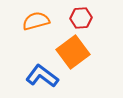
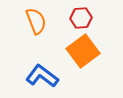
orange semicircle: rotated 84 degrees clockwise
orange square: moved 10 px right, 1 px up
